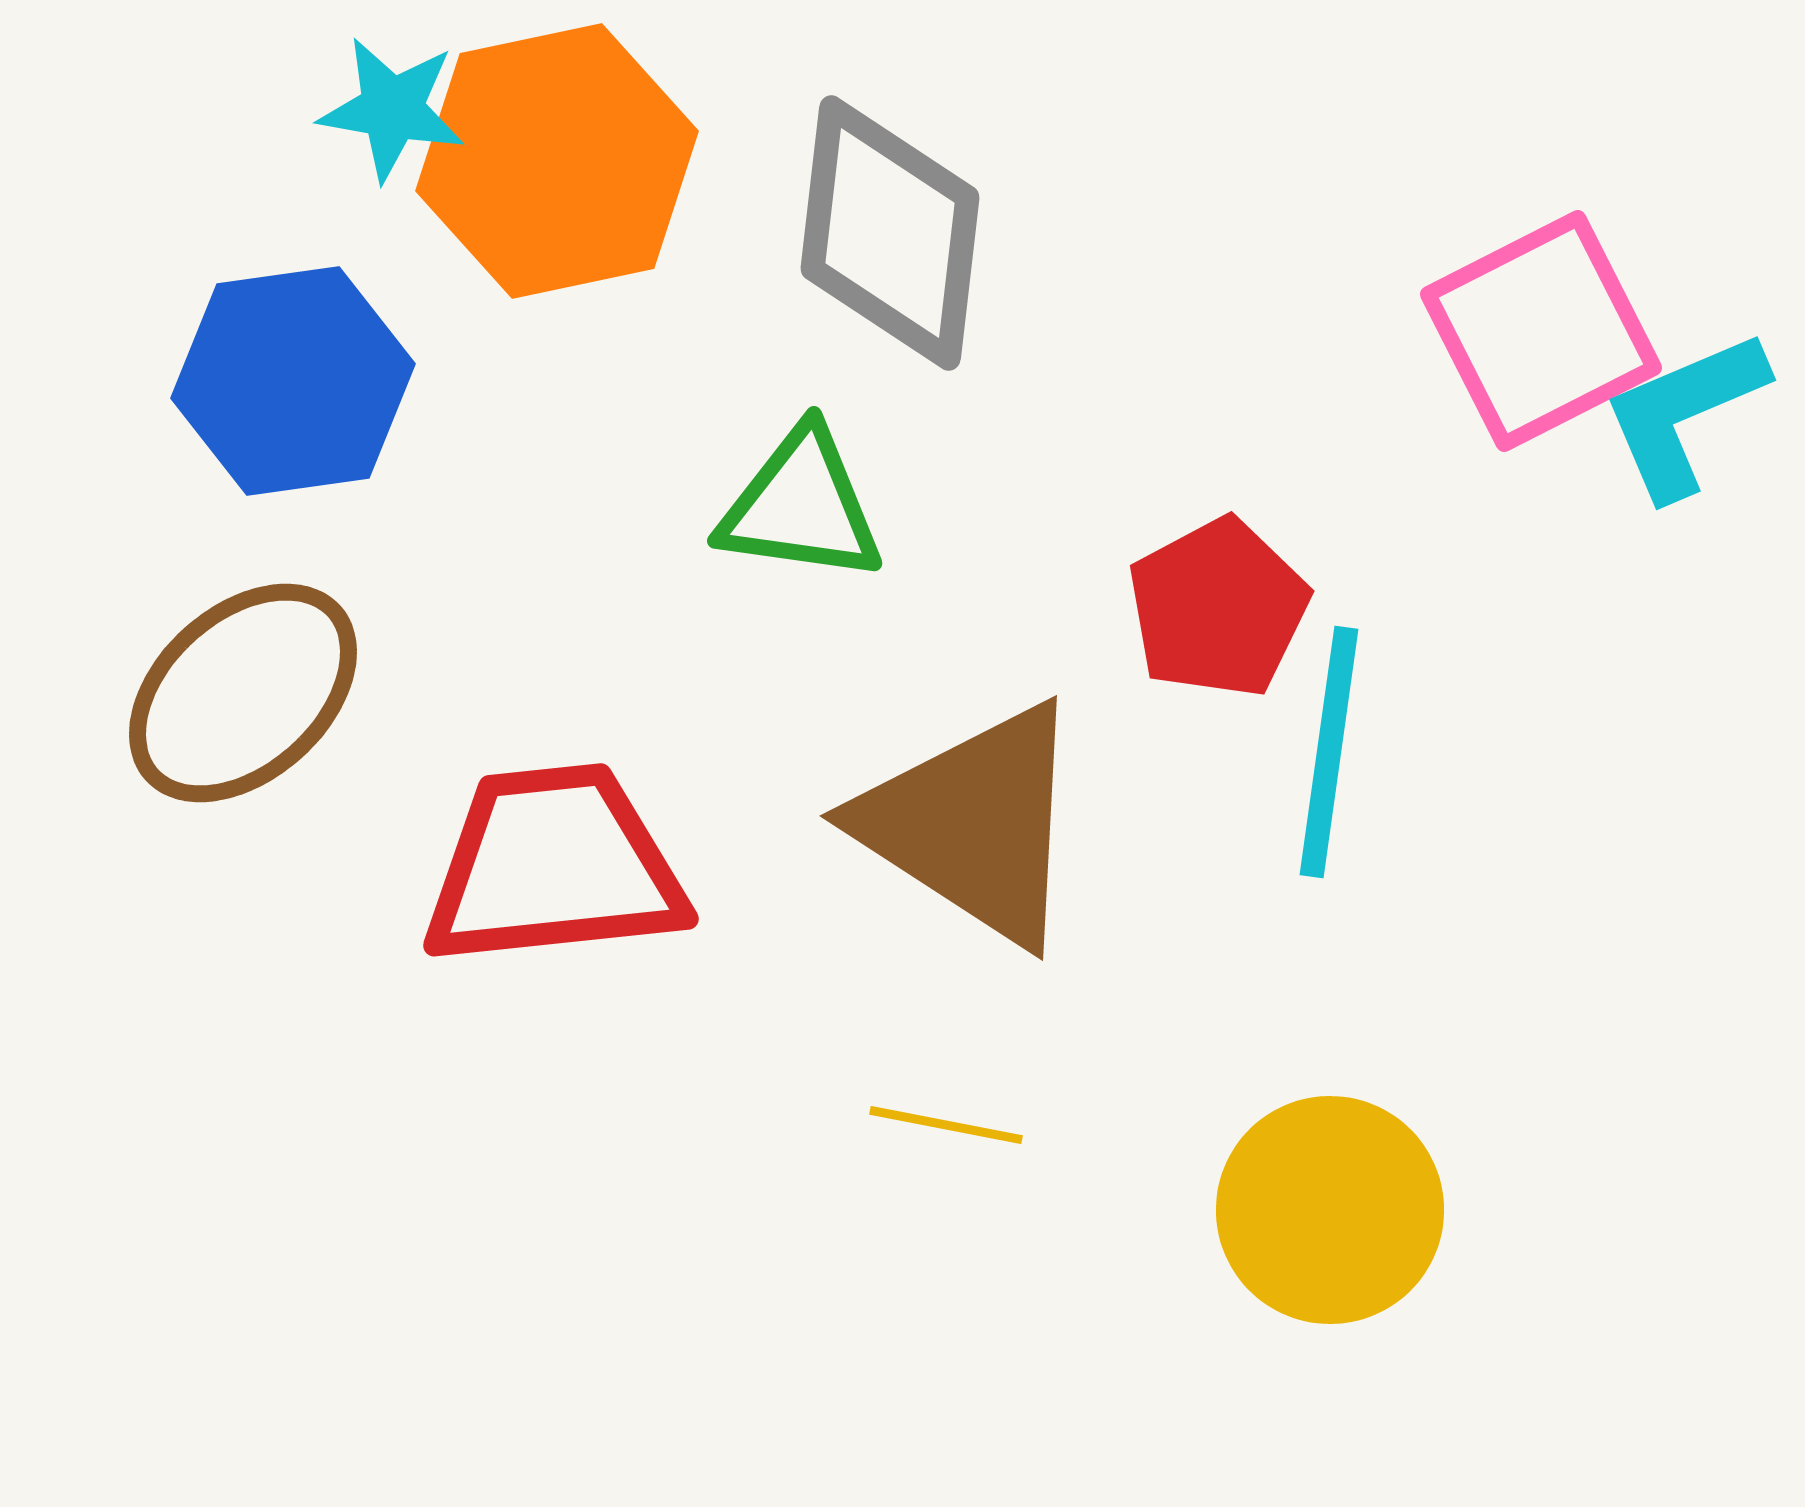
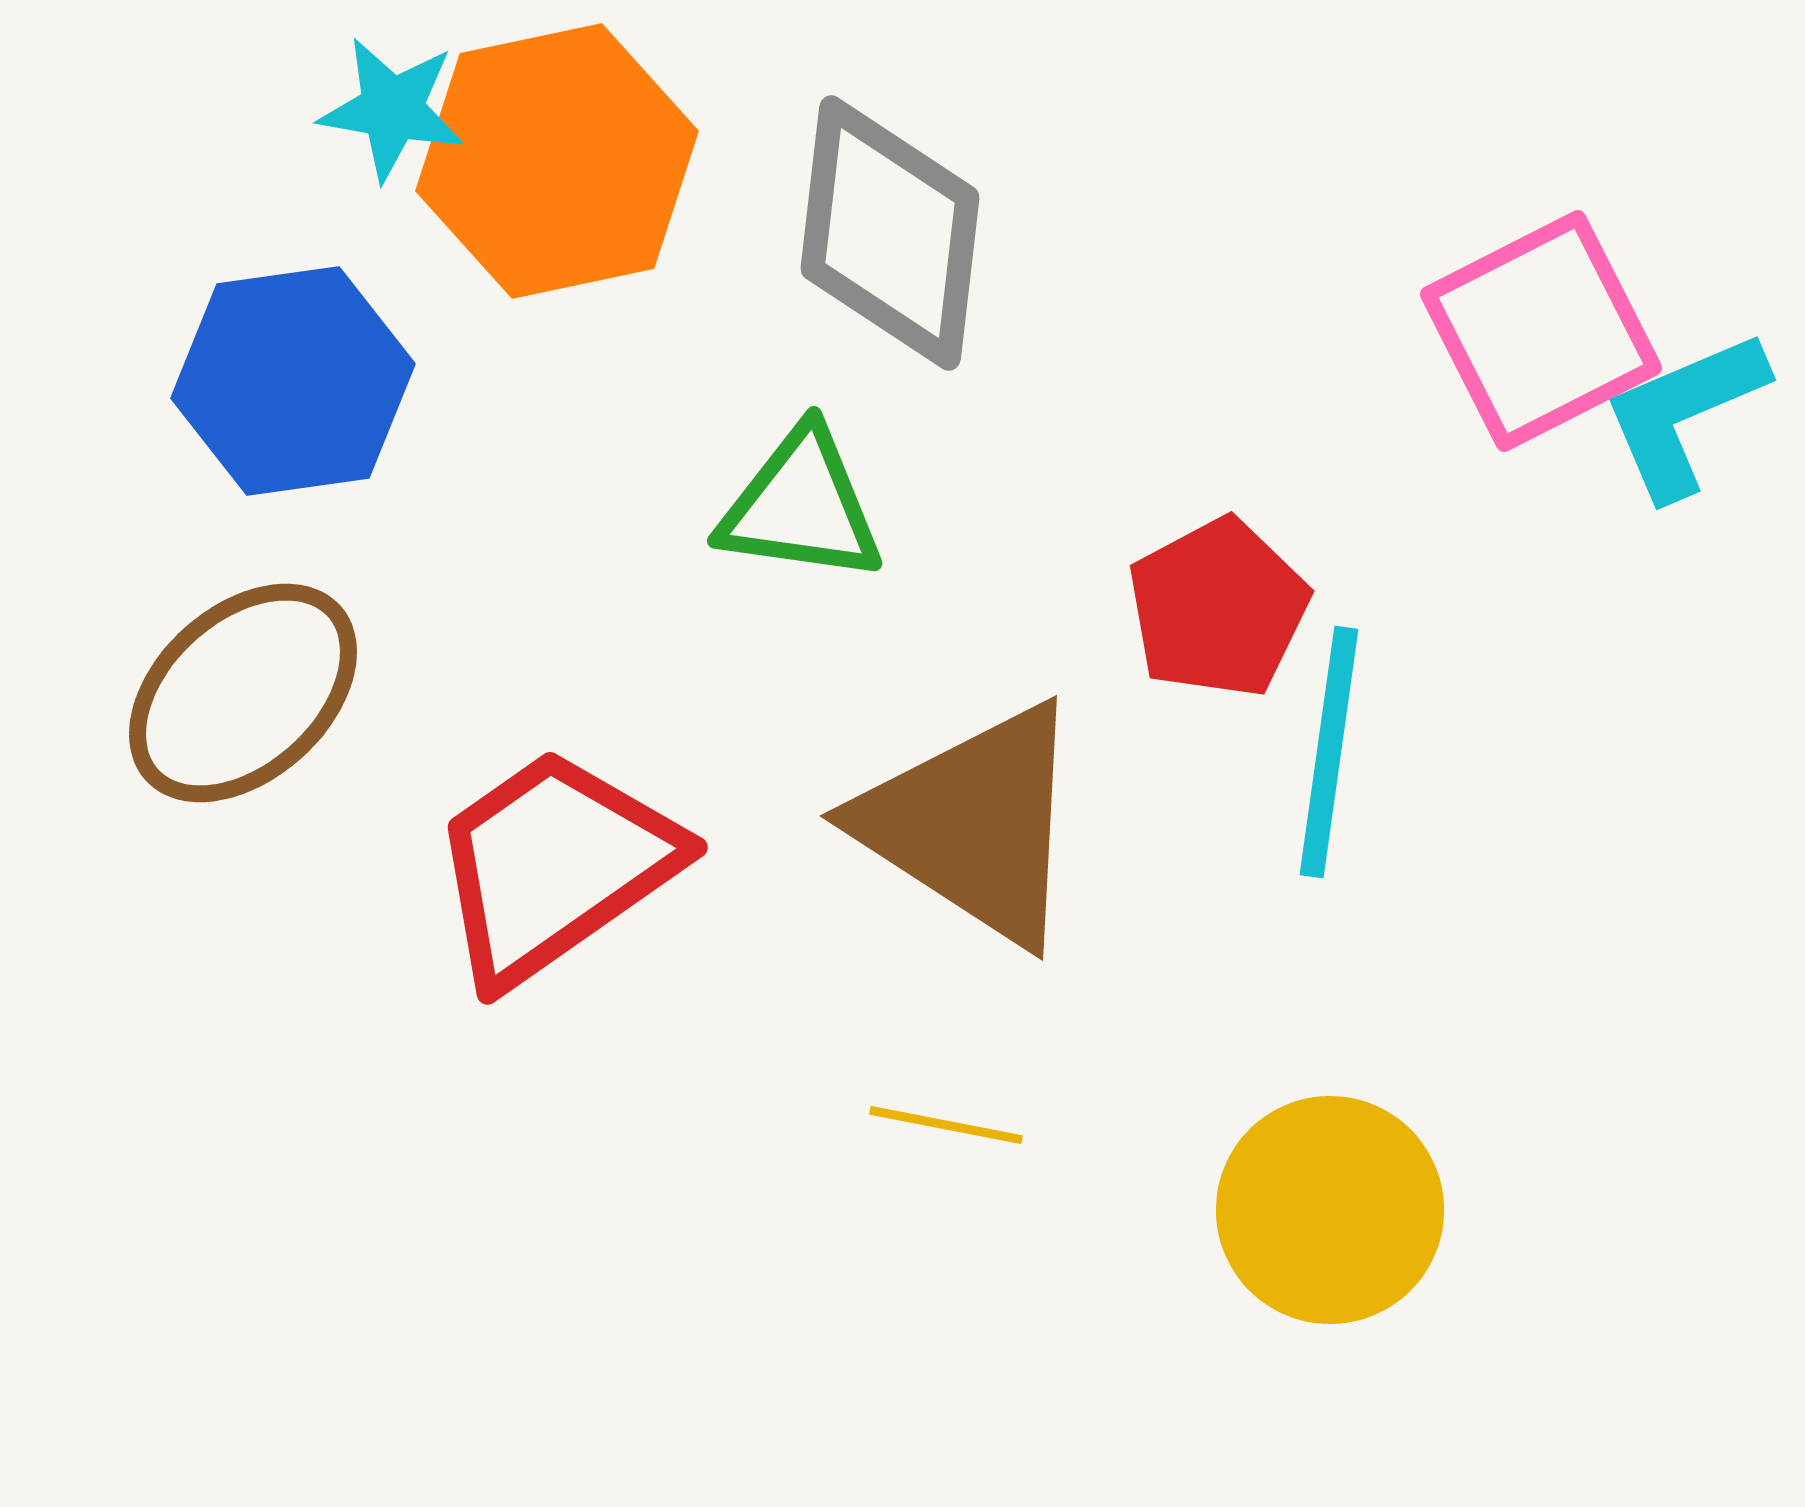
red trapezoid: rotated 29 degrees counterclockwise
